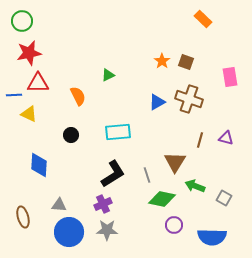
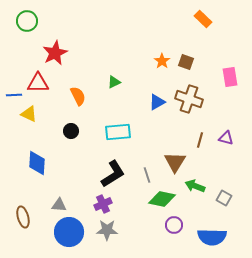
green circle: moved 5 px right
red star: moved 26 px right; rotated 15 degrees counterclockwise
green triangle: moved 6 px right, 7 px down
black circle: moved 4 px up
blue diamond: moved 2 px left, 2 px up
